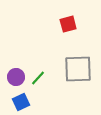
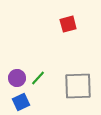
gray square: moved 17 px down
purple circle: moved 1 px right, 1 px down
